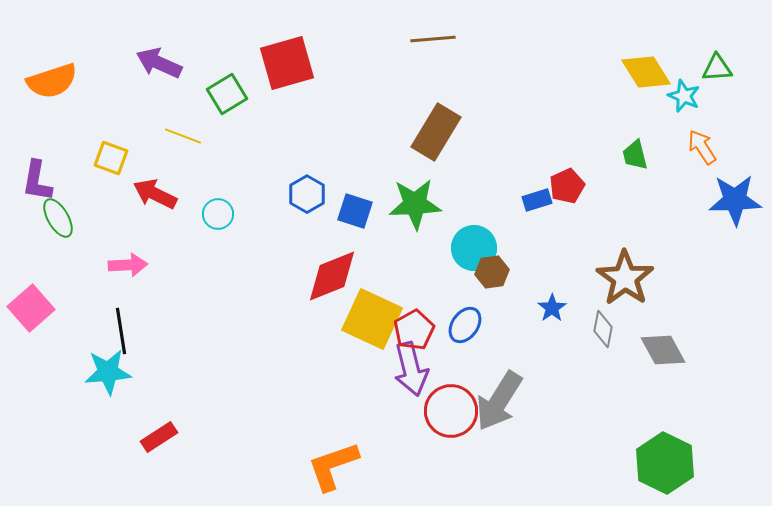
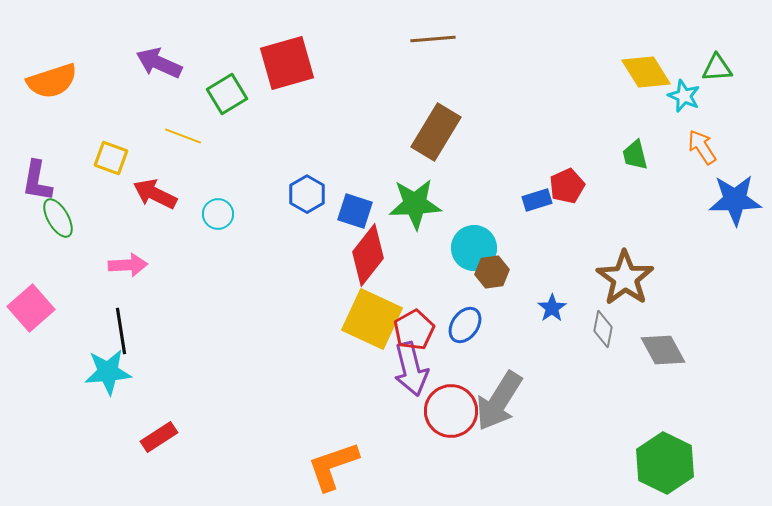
red diamond at (332, 276): moved 36 px right, 21 px up; rotated 30 degrees counterclockwise
